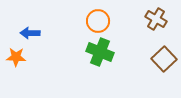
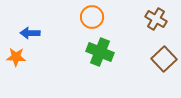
orange circle: moved 6 px left, 4 px up
